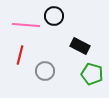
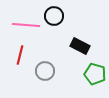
green pentagon: moved 3 px right
